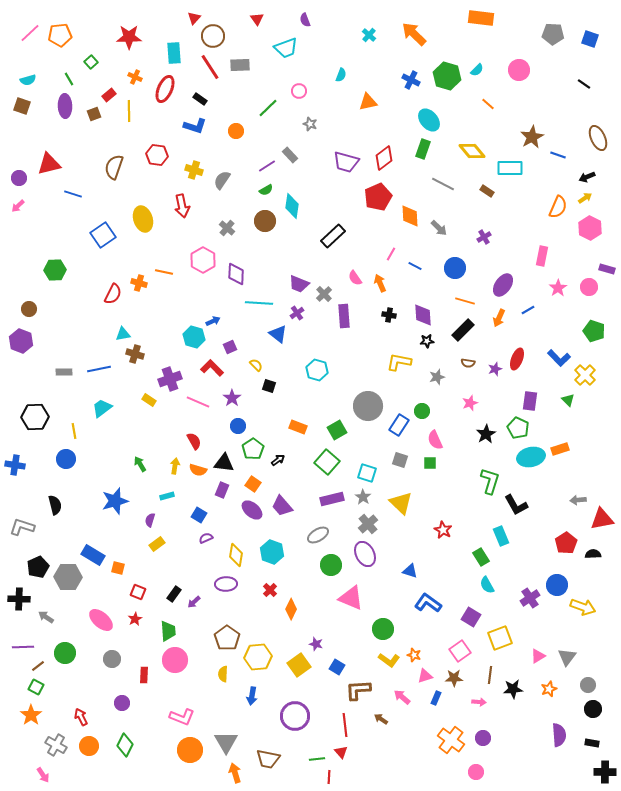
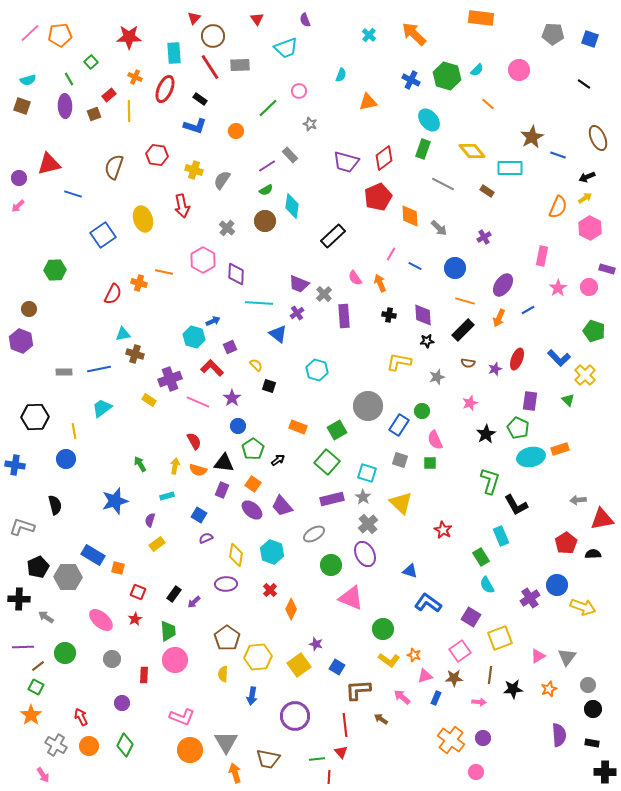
gray ellipse at (318, 535): moved 4 px left, 1 px up
